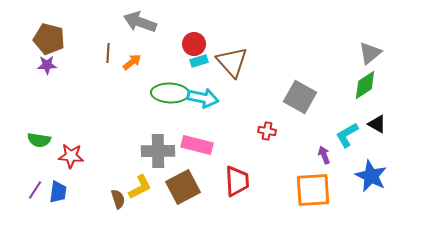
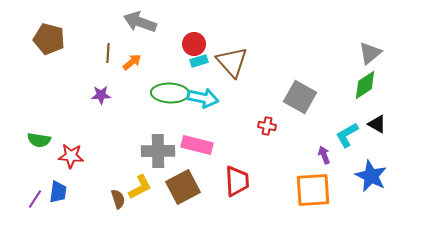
purple star: moved 54 px right, 30 px down
red cross: moved 5 px up
purple line: moved 9 px down
